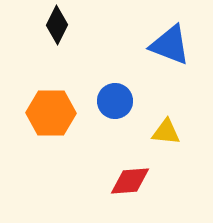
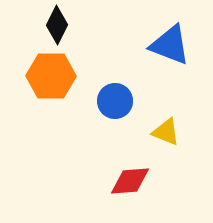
orange hexagon: moved 37 px up
yellow triangle: rotated 16 degrees clockwise
